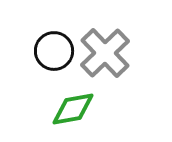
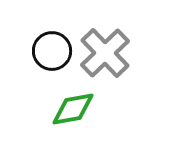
black circle: moved 2 px left
